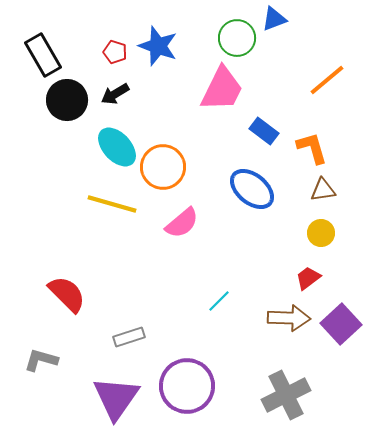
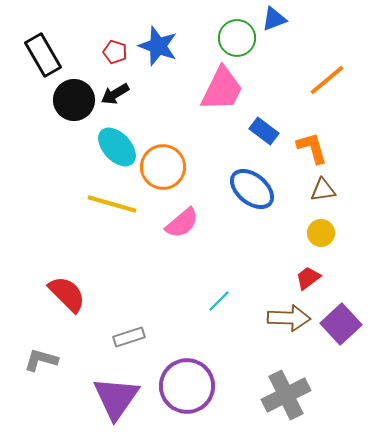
black circle: moved 7 px right
